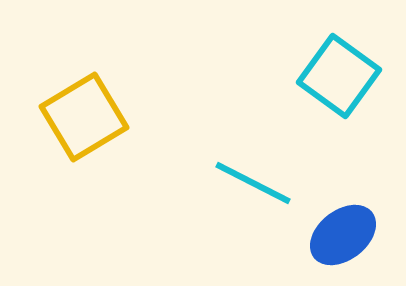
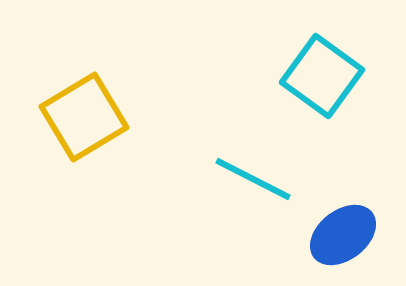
cyan square: moved 17 px left
cyan line: moved 4 px up
